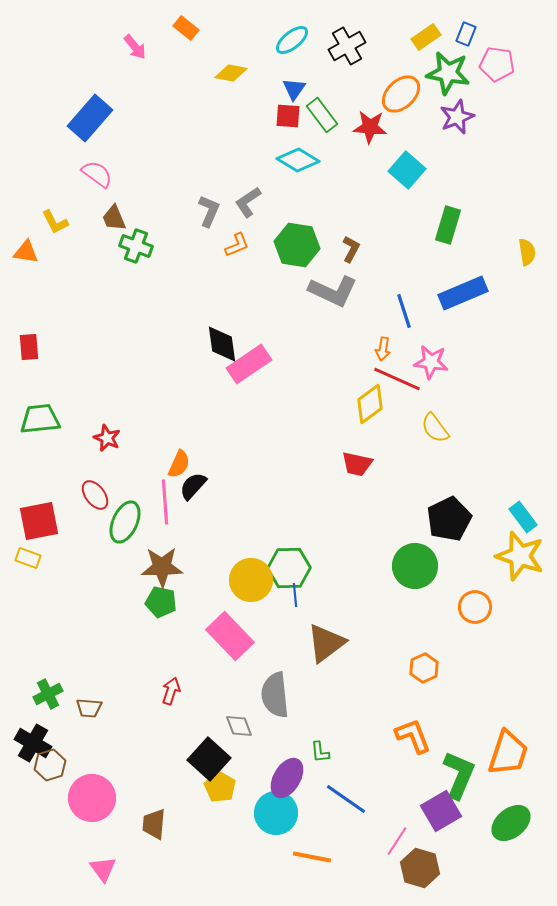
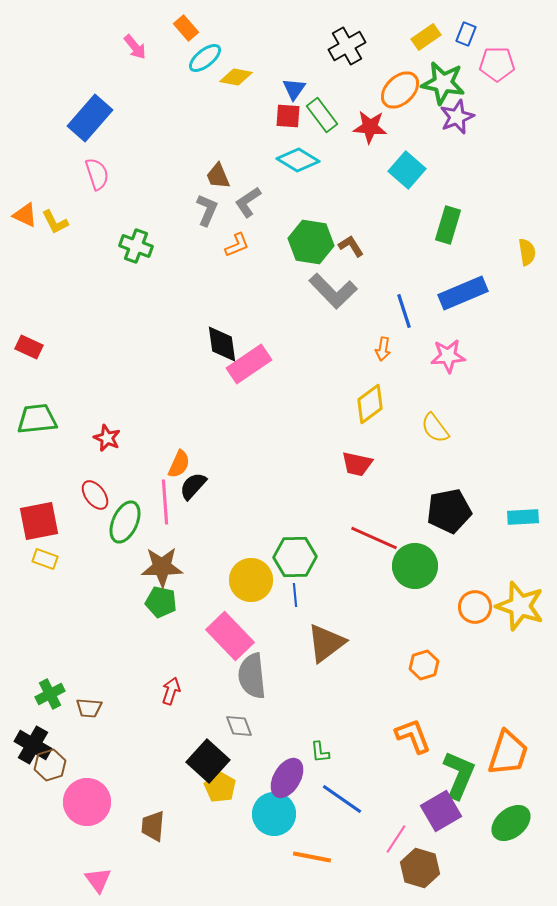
orange rectangle at (186, 28): rotated 10 degrees clockwise
cyan ellipse at (292, 40): moved 87 px left, 18 px down
pink pentagon at (497, 64): rotated 8 degrees counterclockwise
yellow diamond at (231, 73): moved 5 px right, 4 px down
green star at (448, 73): moved 5 px left, 10 px down
orange ellipse at (401, 94): moved 1 px left, 4 px up
pink semicircle at (97, 174): rotated 36 degrees clockwise
gray L-shape at (209, 211): moved 2 px left, 1 px up
brown trapezoid at (114, 218): moved 104 px right, 42 px up
green hexagon at (297, 245): moved 14 px right, 3 px up
brown L-shape at (351, 249): moved 3 px up; rotated 60 degrees counterclockwise
orange triangle at (26, 252): moved 1 px left, 37 px up; rotated 16 degrees clockwise
gray L-shape at (333, 291): rotated 21 degrees clockwise
red rectangle at (29, 347): rotated 60 degrees counterclockwise
pink star at (431, 362): moved 17 px right, 6 px up; rotated 12 degrees counterclockwise
red line at (397, 379): moved 23 px left, 159 px down
green trapezoid at (40, 419): moved 3 px left
cyan rectangle at (523, 517): rotated 56 degrees counterclockwise
black pentagon at (449, 519): moved 8 px up; rotated 15 degrees clockwise
yellow star at (520, 556): moved 50 px down
yellow rectangle at (28, 558): moved 17 px right, 1 px down
green hexagon at (289, 568): moved 6 px right, 11 px up
orange hexagon at (424, 668): moved 3 px up; rotated 8 degrees clockwise
green cross at (48, 694): moved 2 px right
gray semicircle at (275, 695): moved 23 px left, 19 px up
black cross at (33, 743): moved 2 px down
black square at (209, 759): moved 1 px left, 2 px down
pink circle at (92, 798): moved 5 px left, 4 px down
blue line at (346, 799): moved 4 px left
cyan circle at (276, 813): moved 2 px left, 1 px down
brown trapezoid at (154, 824): moved 1 px left, 2 px down
pink line at (397, 841): moved 1 px left, 2 px up
pink triangle at (103, 869): moved 5 px left, 11 px down
